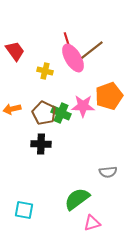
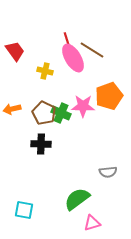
brown line: rotated 70 degrees clockwise
